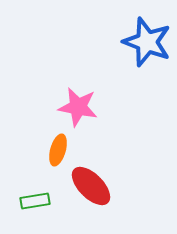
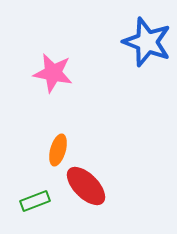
pink star: moved 25 px left, 34 px up
red ellipse: moved 5 px left
green rectangle: rotated 12 degrees counterclockwise
